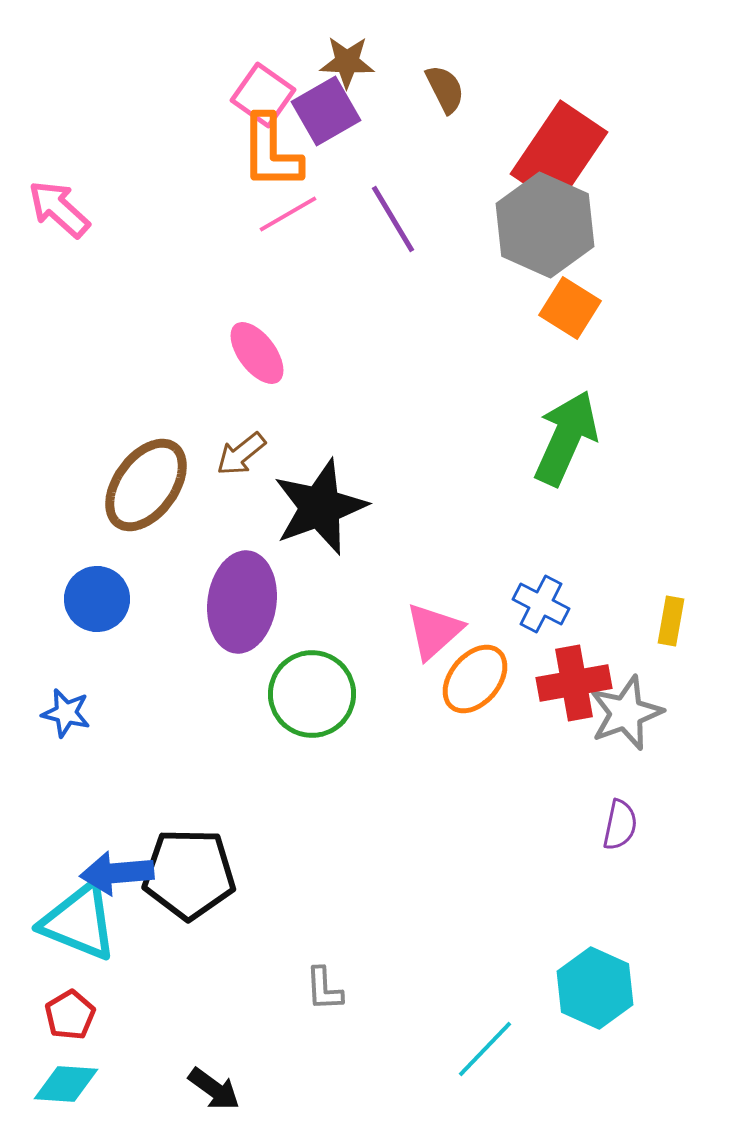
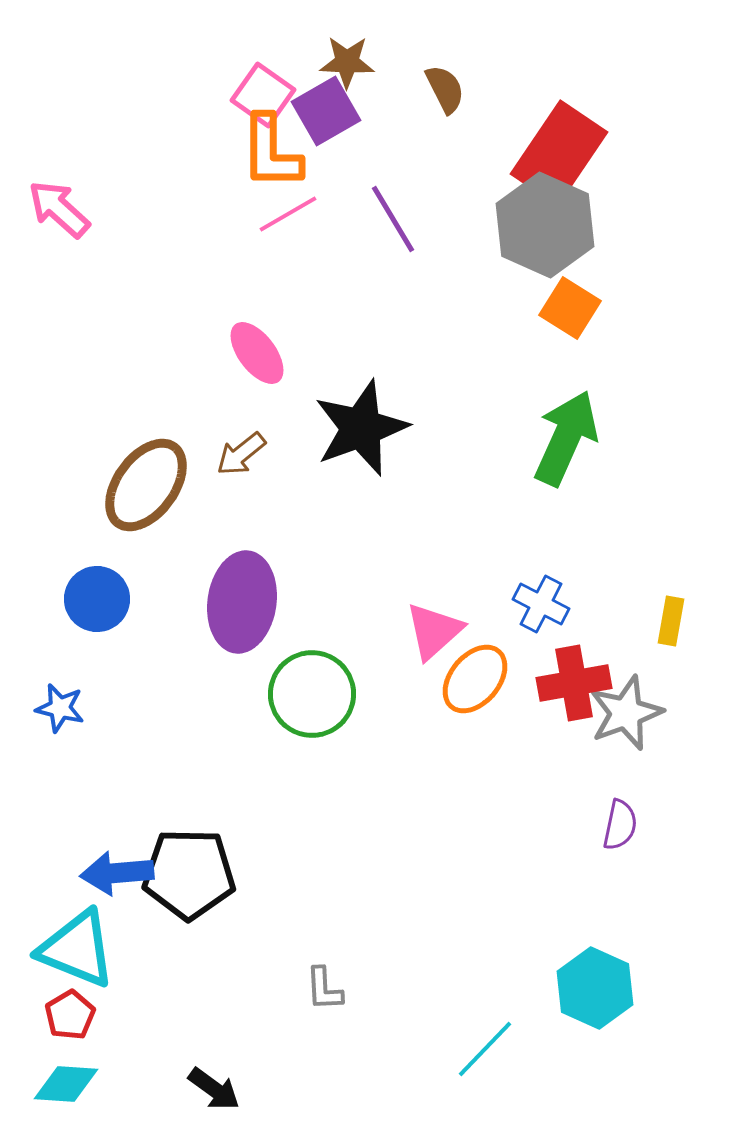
black star: moved 41 px right, 79 px up
blue star: moved 6 px left, 5 px up
cyan triangle: moved 2 px left, 27 px down
